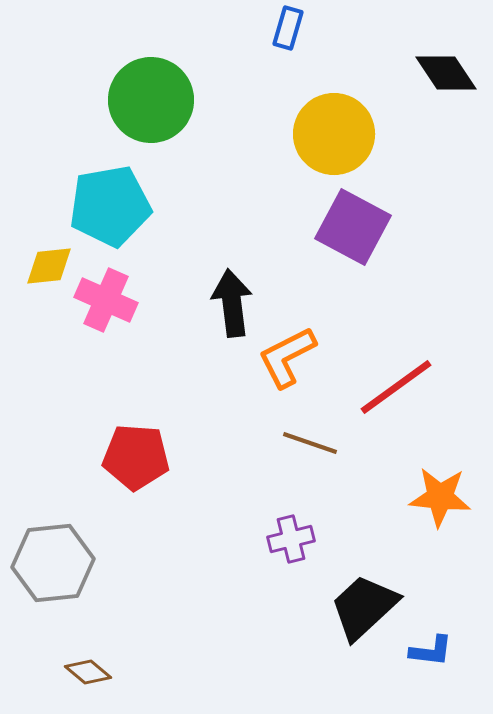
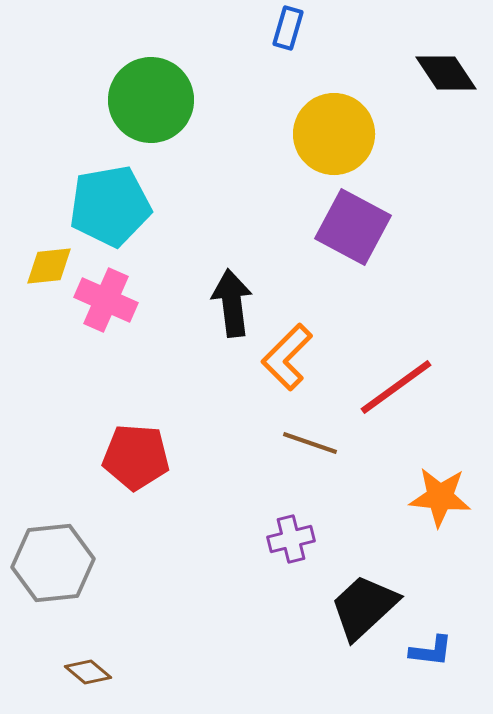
orange L-shape: rotated 18 degrees counterclockwise
